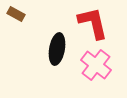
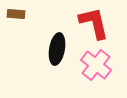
brown rectangle: rotated 24 degrees counterclockwise
red L-shape: moved 1 px right
